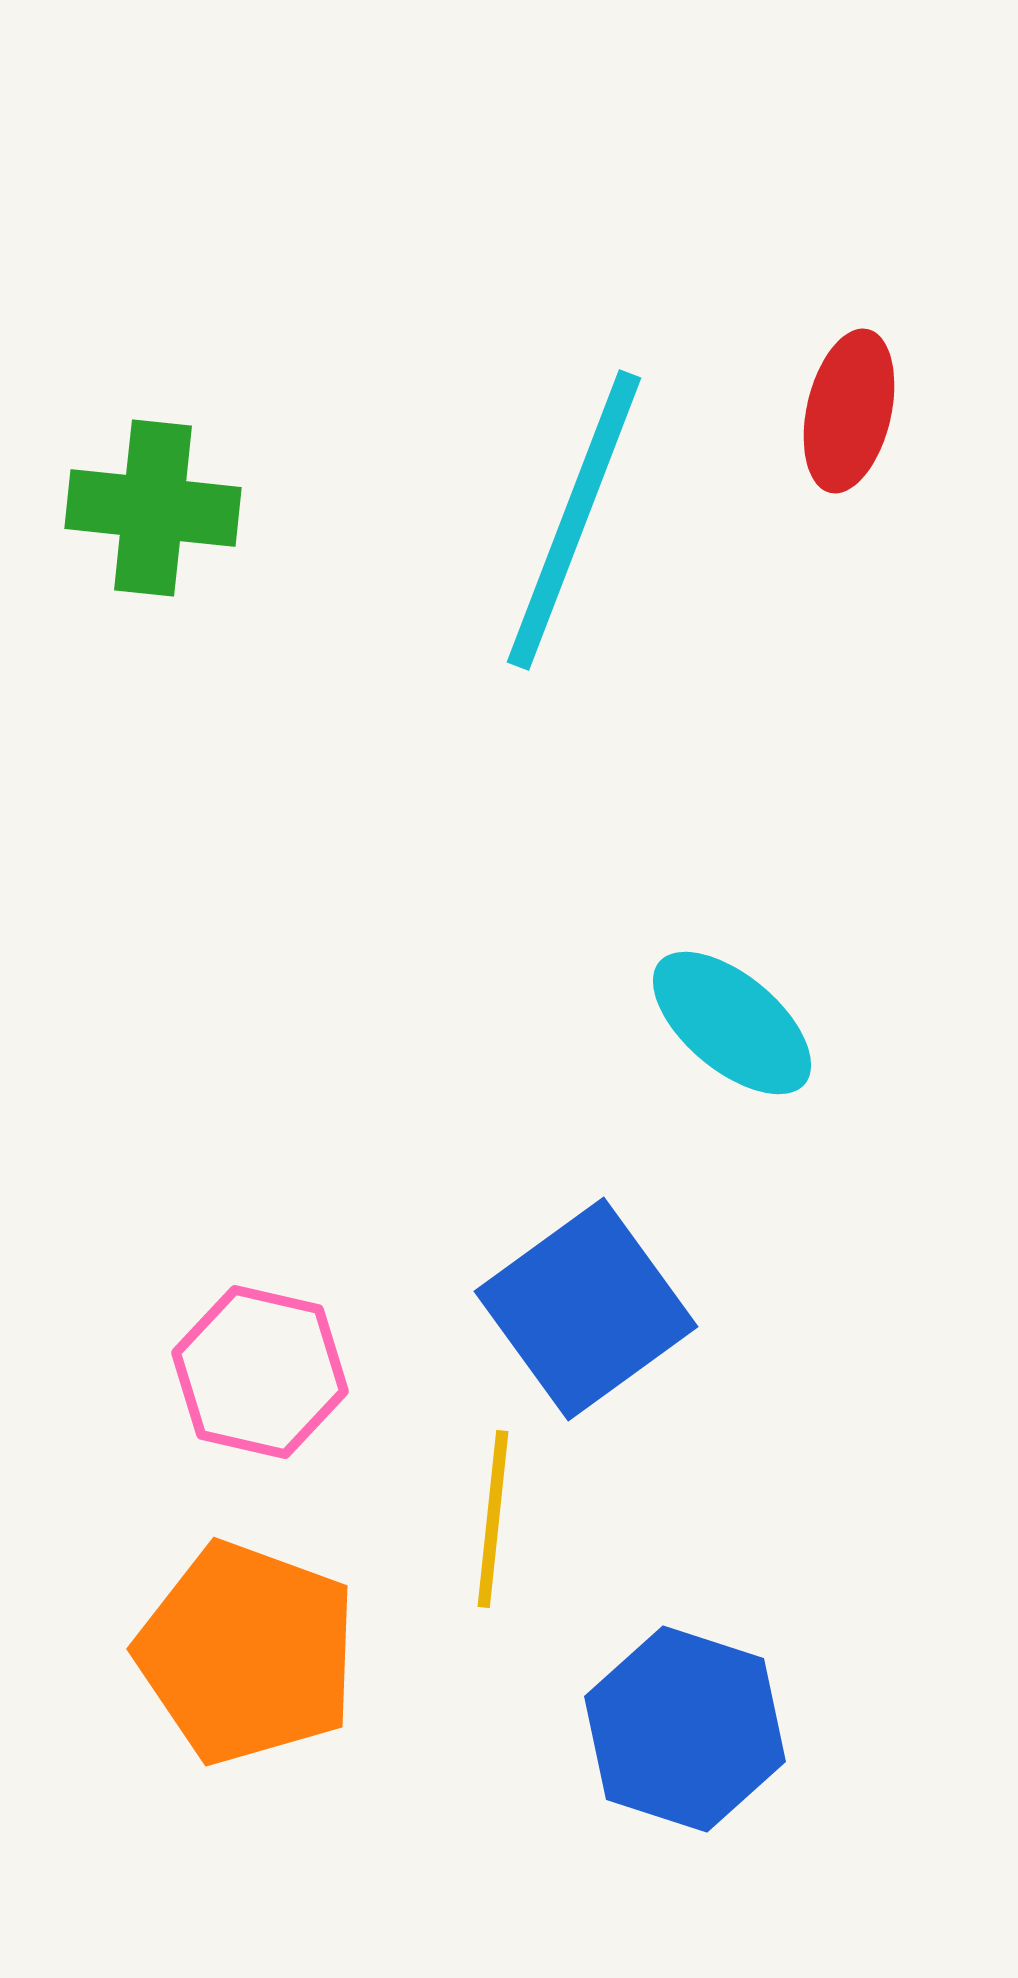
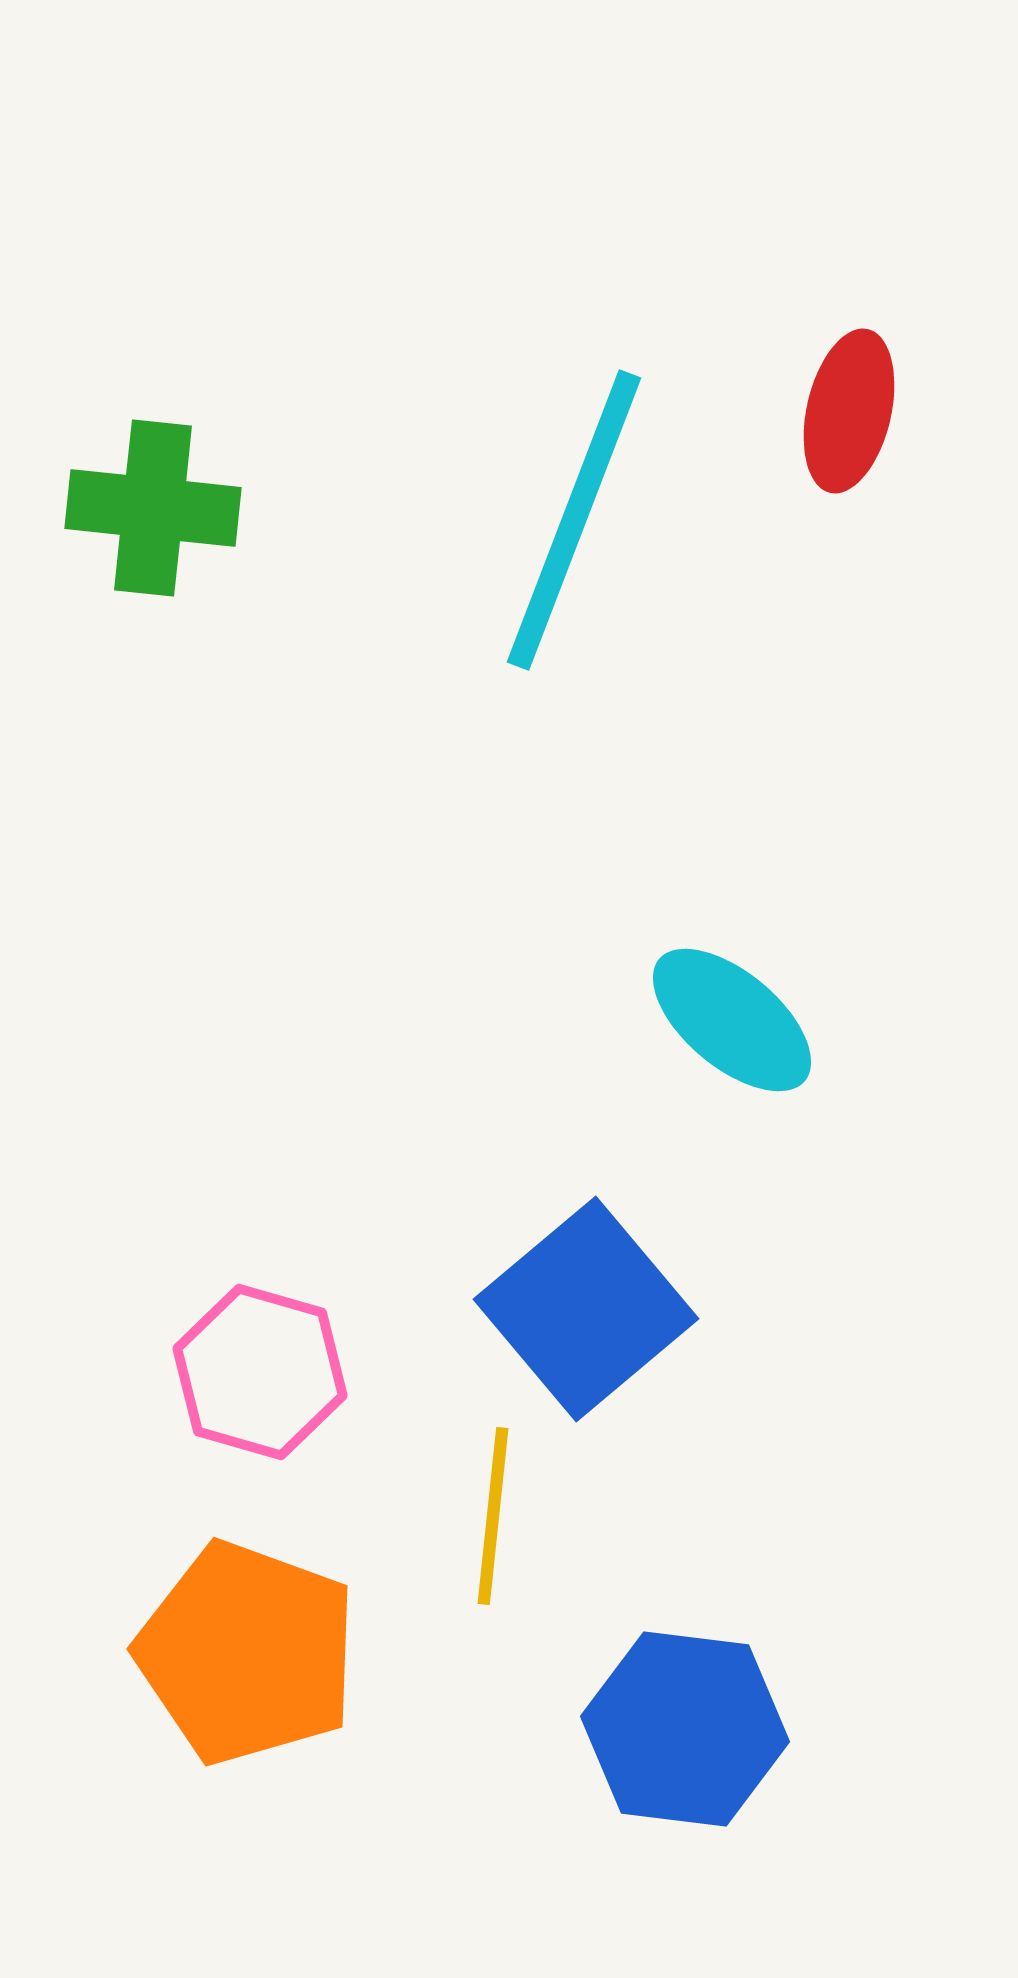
cyan ellipse: moved 3 px up
blue square: rotated 4 degrees counterclockwise
pink hexagon: rotated 3 degrees clockwise
yellow line: moved 3 px up
blue hexagon: rotated 11 degrees counterclockwise
